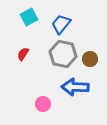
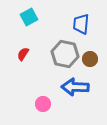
blue trapezoid: moved 20 px right; rotated 35 degrees counterclockwise
gray hexagon: moved 2 px right
